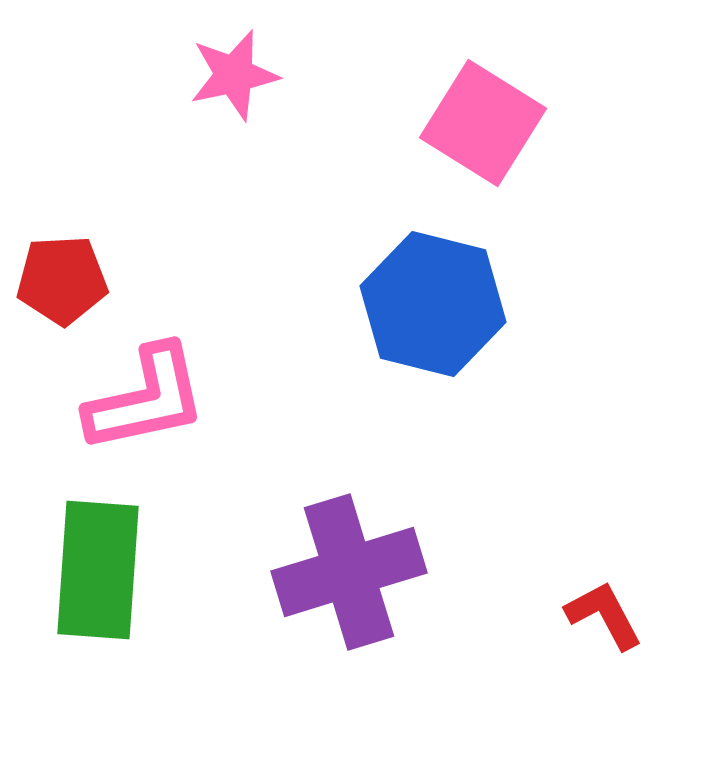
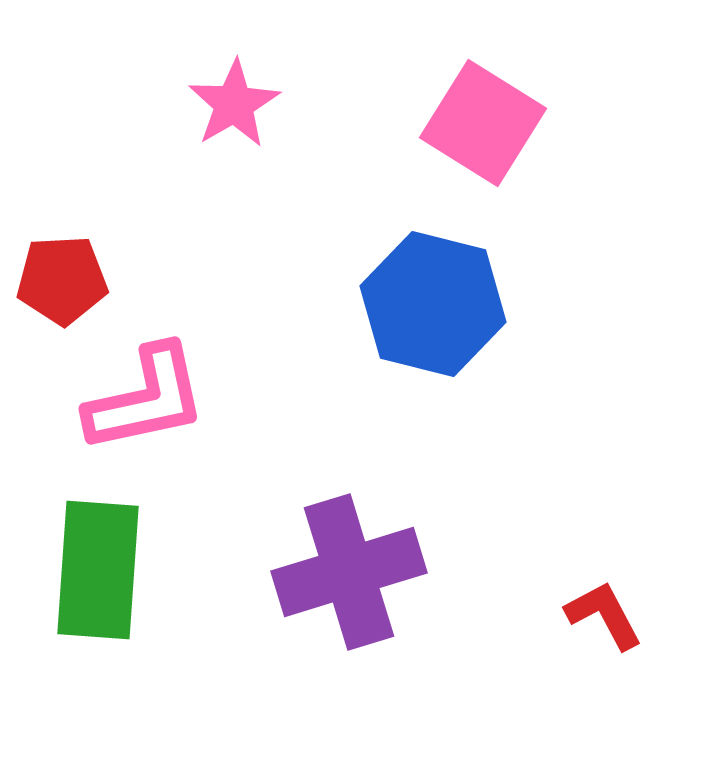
pink star: moved 29 px down; rotated 18 degrees counterclockwise
